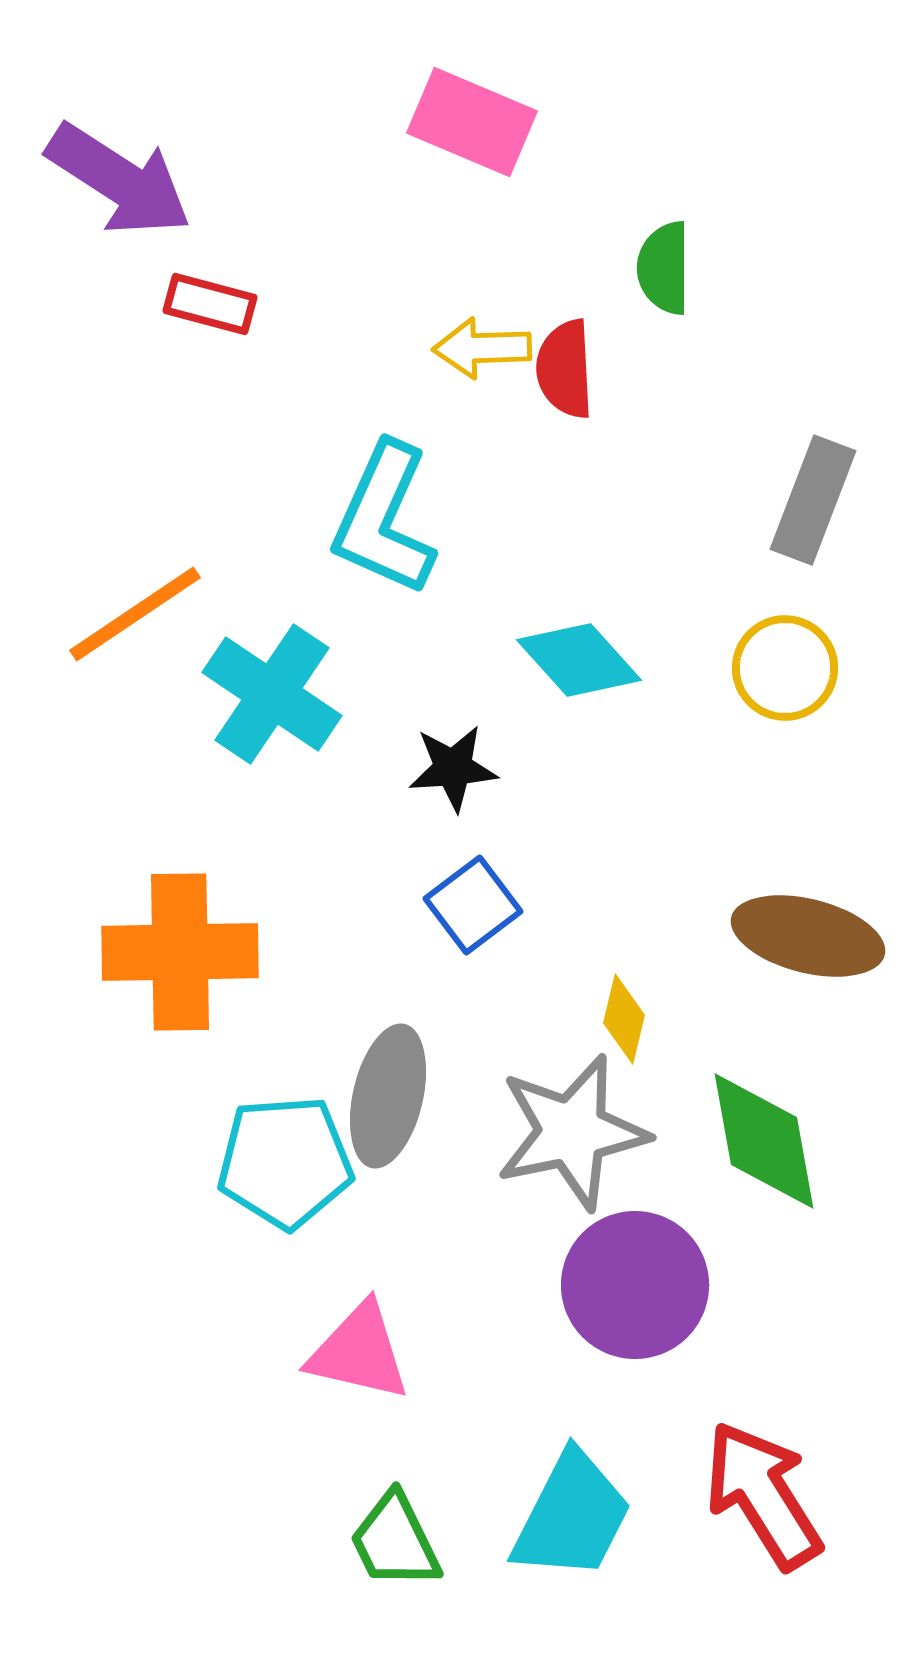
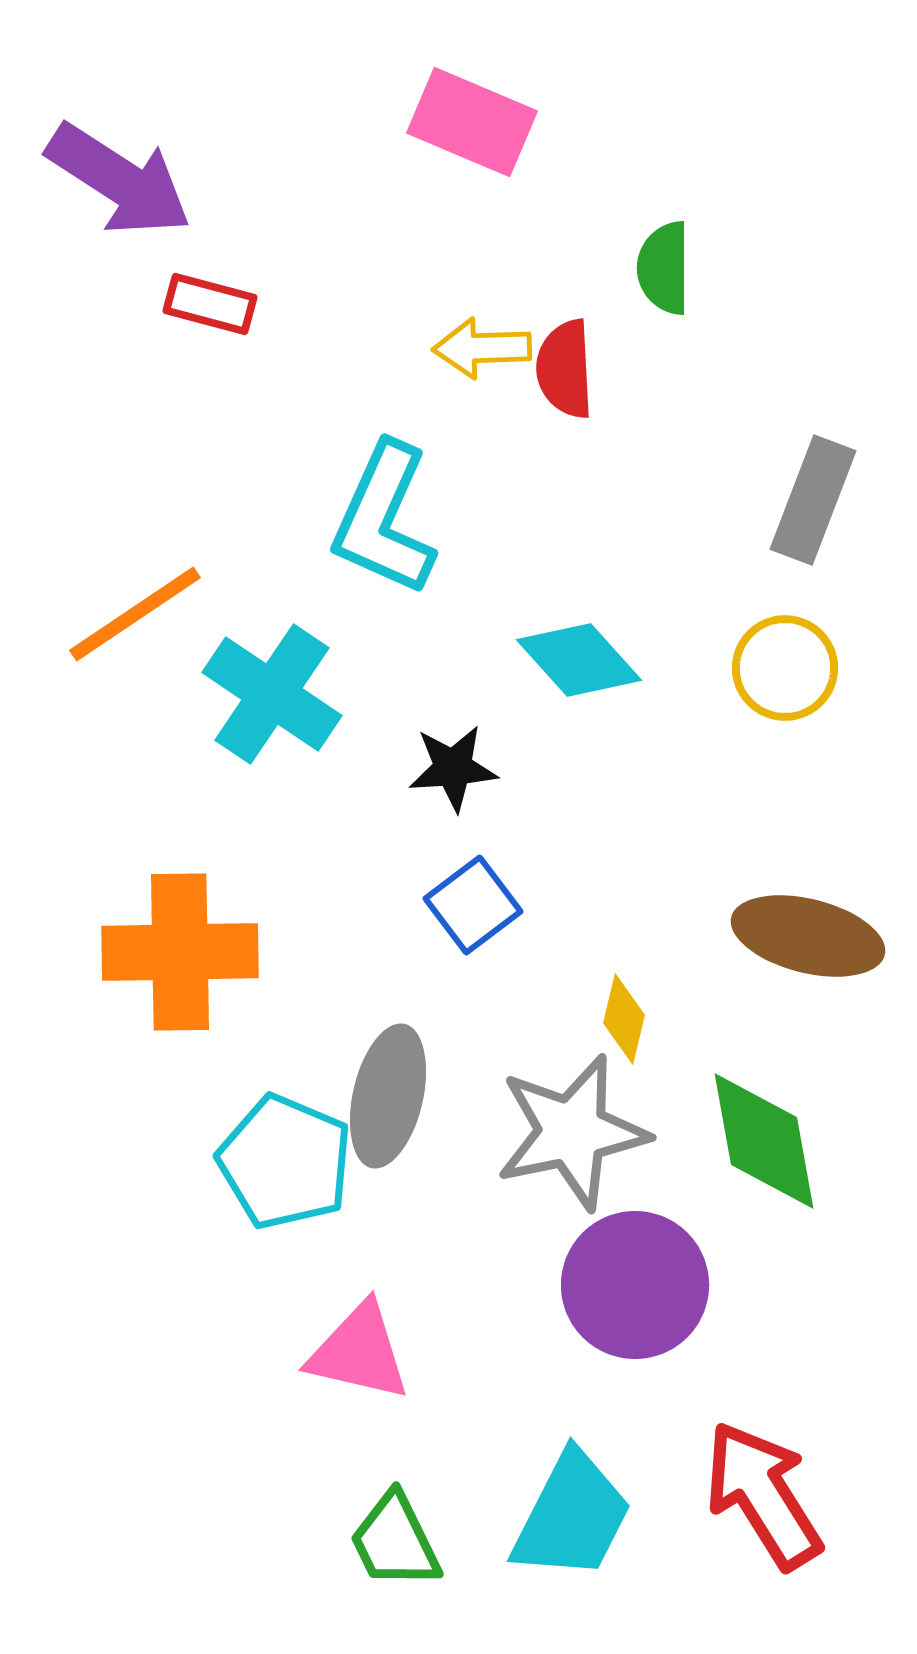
cyan pentagon: rotated 27 degrees clockwise
